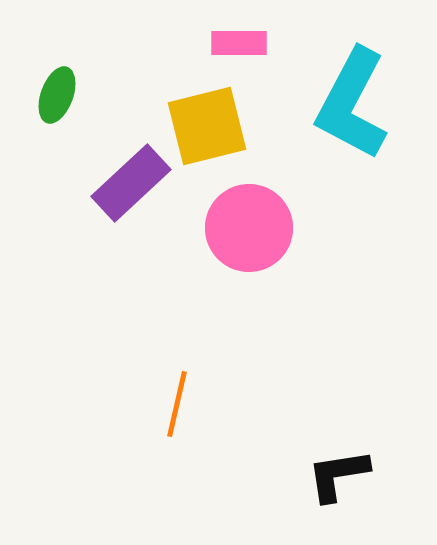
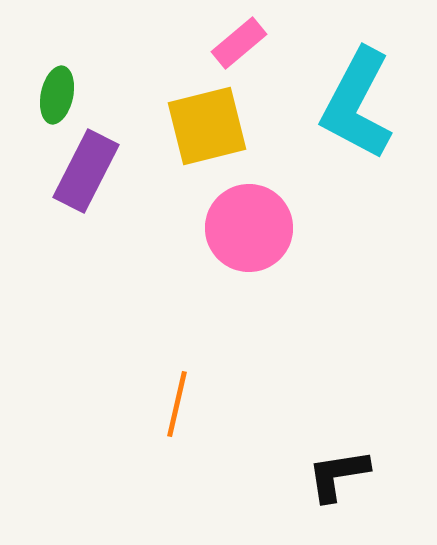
pink rectangle: rotated 40 degrees counterclockwise
green ellipse: rotated 8 degrees counterclockwise
cyan L-shape: moved 5 px right
purple rectangle: moved 45 px left, 12 px up; rotated 20 degrees counterclockwise
